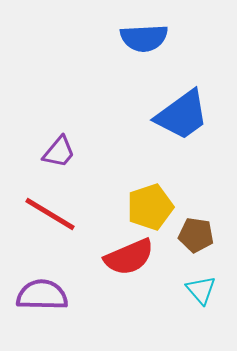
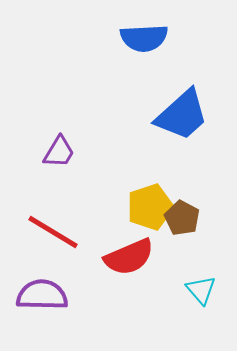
blue trapezoid: rotated 6 degrees counterclockwise
purple trapezoid: rotated 9 degrees counterclockwise
red line: moved 3 px right, 18 px down
brown pentagon: moved 14 px left, 17 px up; rotated 20 degrees clockwise
